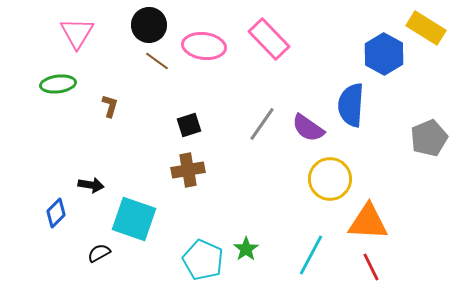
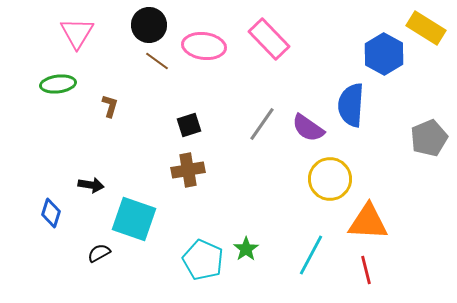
blue diamond: moved 5 px left; rotated 28 degrees counterclockwise
red line: moved 5 px left, 3 px down; rotated 12 degrees clockwise
